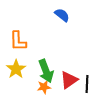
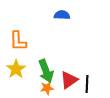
blue semicircle: rotated 35 degrees counterclockwise
orange star: moved 3 px right, 1 px down
